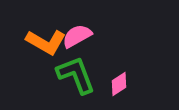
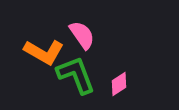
pink semicircle: moved 5 px right, 1 px up; rotated 84 degrees clockwise
orange L-shape: moved 2 px left, 10 px down
